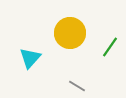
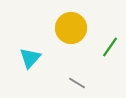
yellow circle: moved 1 px right, 5 px up
gray line: moved 3 px up
